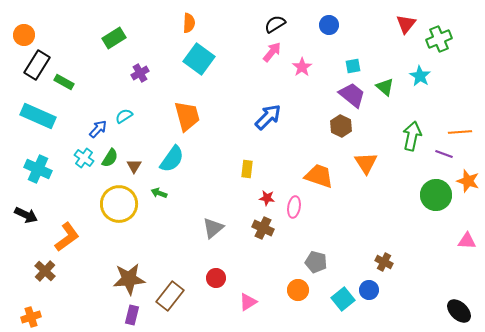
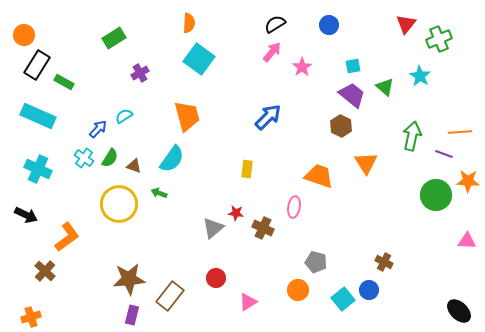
brown triangle at (134, 166): rotated 42 degrees counterclockwise
orange star at (468, 181): rotated 15 degrees counterclockwise
red star at (267, 198): moved 31 px left, 15 px down
